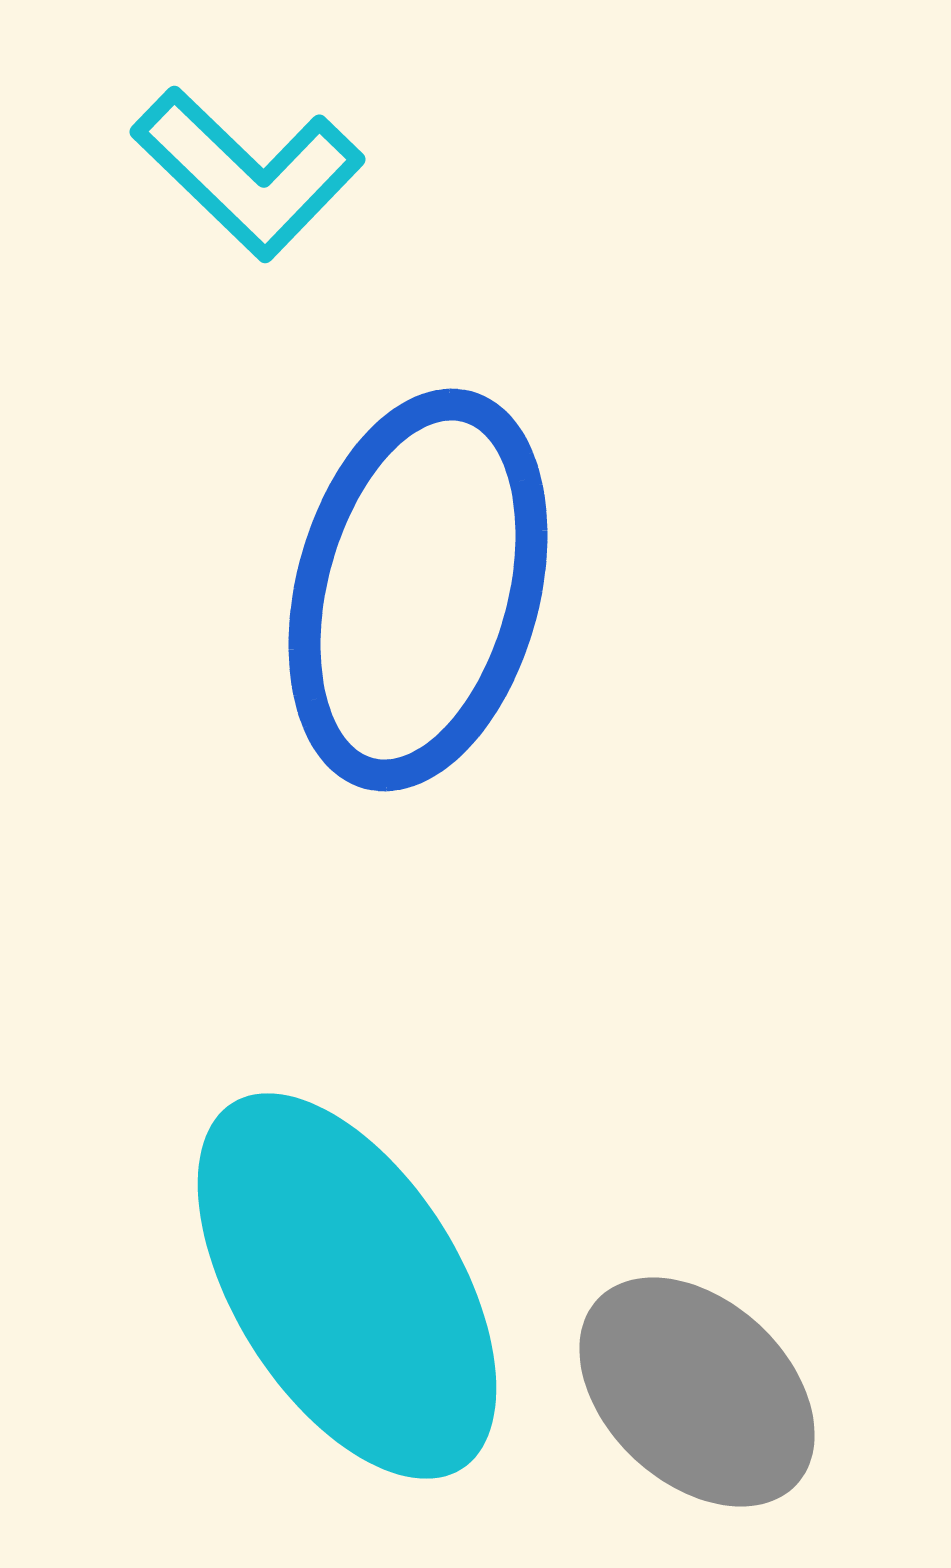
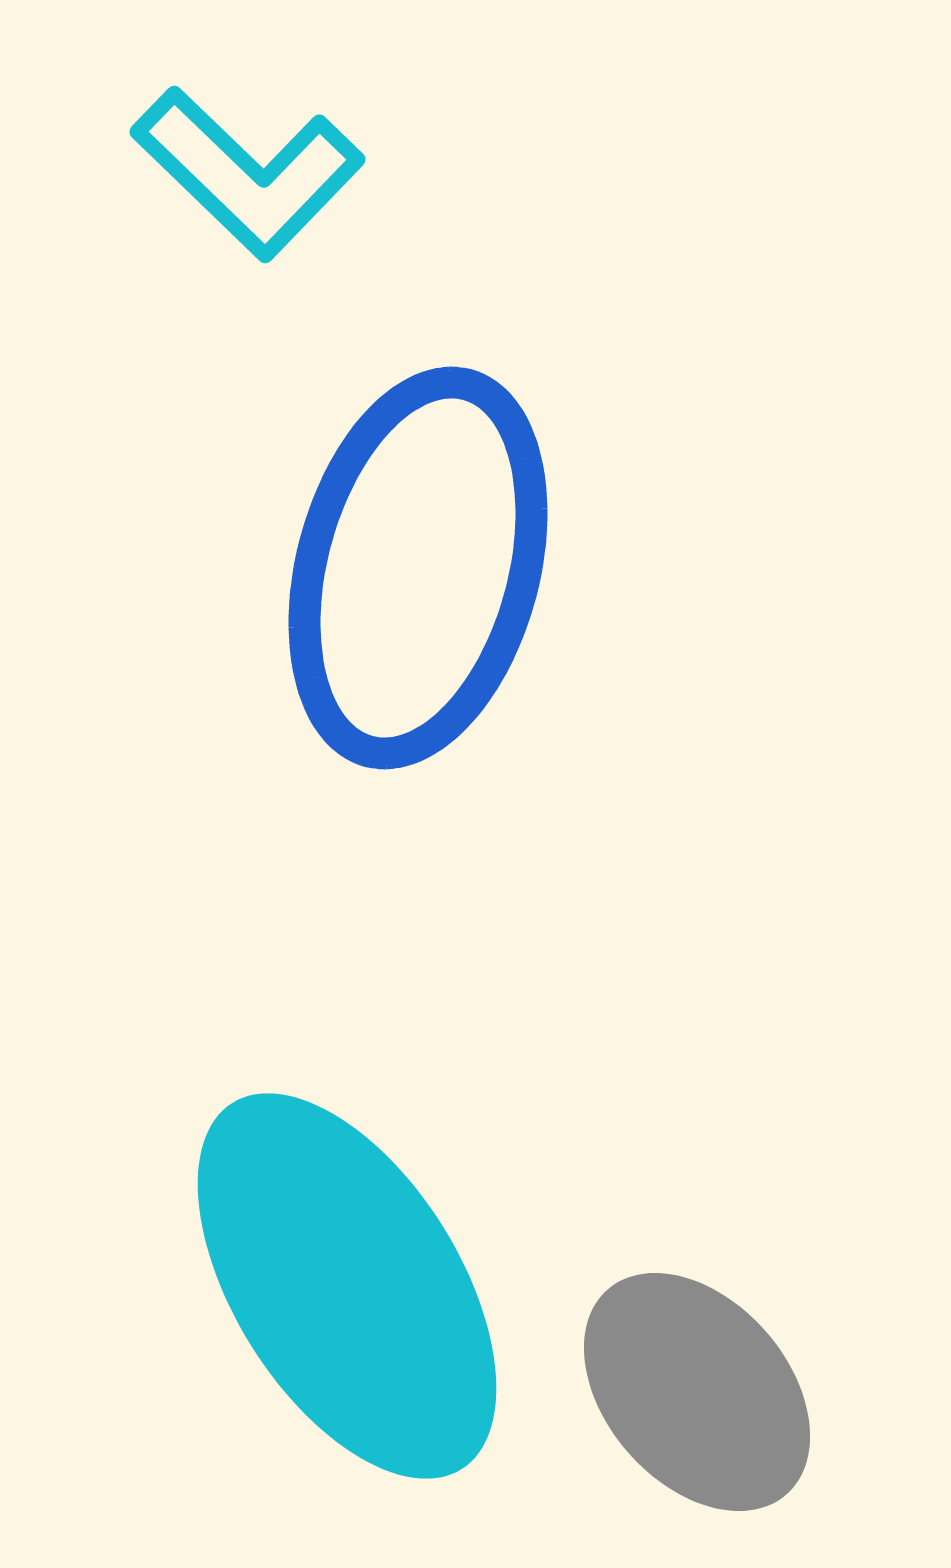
blue ellipse: moved 22 px up
gray ellipse: rotated 6 degrees clockwise
